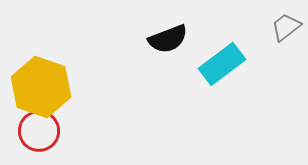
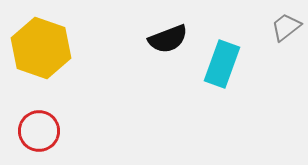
cyan rectangle: rotated 33 degrees counterclockwise
yellow hexagon: moved 39 px up
